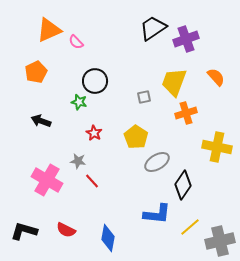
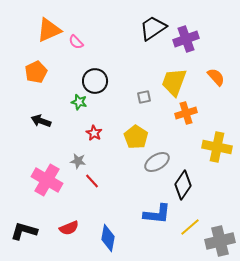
red semicircle: moved 3 px right, 2 px up; rotated 48 degrees counterclockwise
